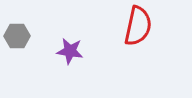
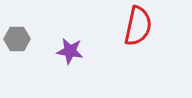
gray hexagon: moved 3 px down
